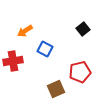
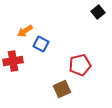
black square: moved 15 px right, 17 px up
blue square: moved 4 px left, 5 px up
red pentagon: moved 7 px up
brown square: moved 6 px right
